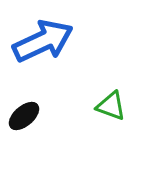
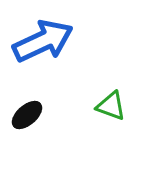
black ellipse: moved 3 px right, 1 px up
